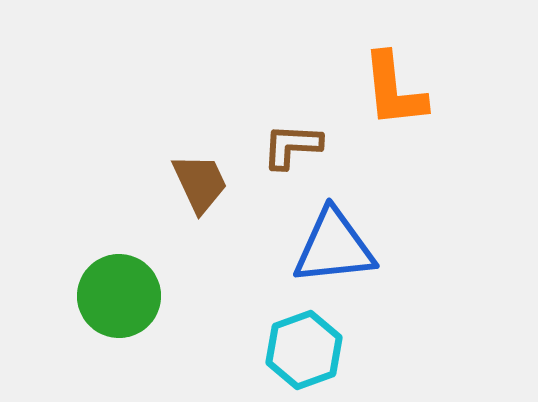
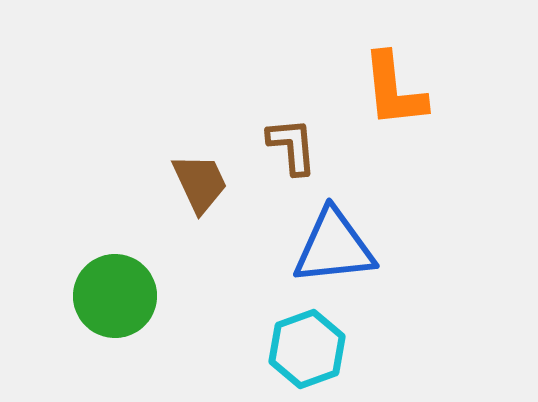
brown L-shape: rotated 82 degrees clockwise
green circle: moved 4 px left
cyan hexagon: moved 3 px right, 1 px up
